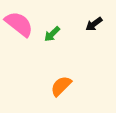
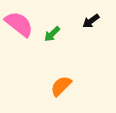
black arrow: moved 3 px left, 3 px up
